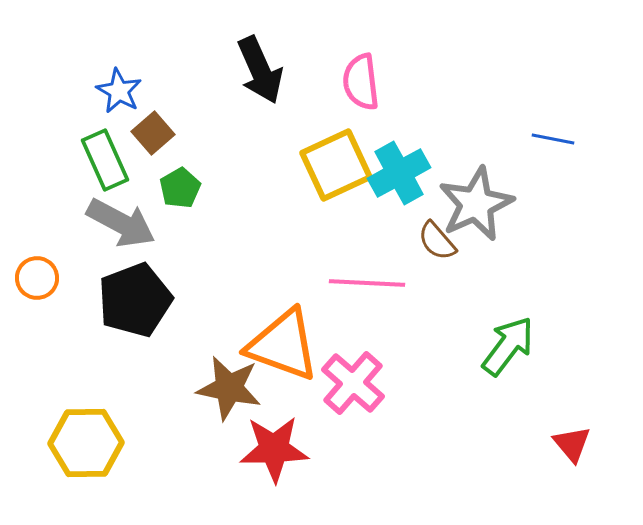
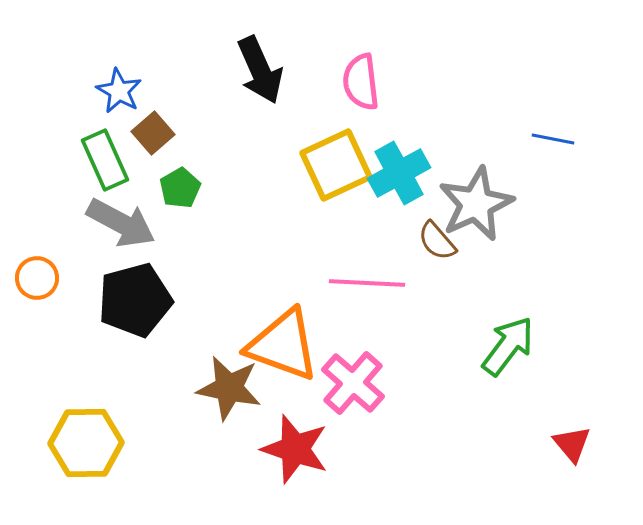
black pentagon: rotated 6 degrees clockwise
red star: moved 21 px right; rotated 20 degrees clockwise
